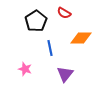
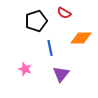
black pentagon: rotated 15 degrees clockwise
purple triangle: moved 4 px left
